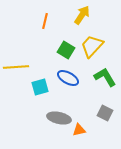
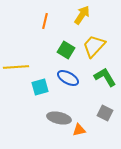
yellow trapezoid: moved 2 px right
